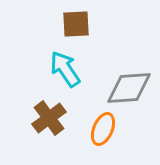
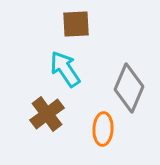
gray diamond: rotated 63 degrees counterclockwise
brown cross: moved 2 px left, 4 px up
orange ellipse: rotated 20 degrees counterclockwise
